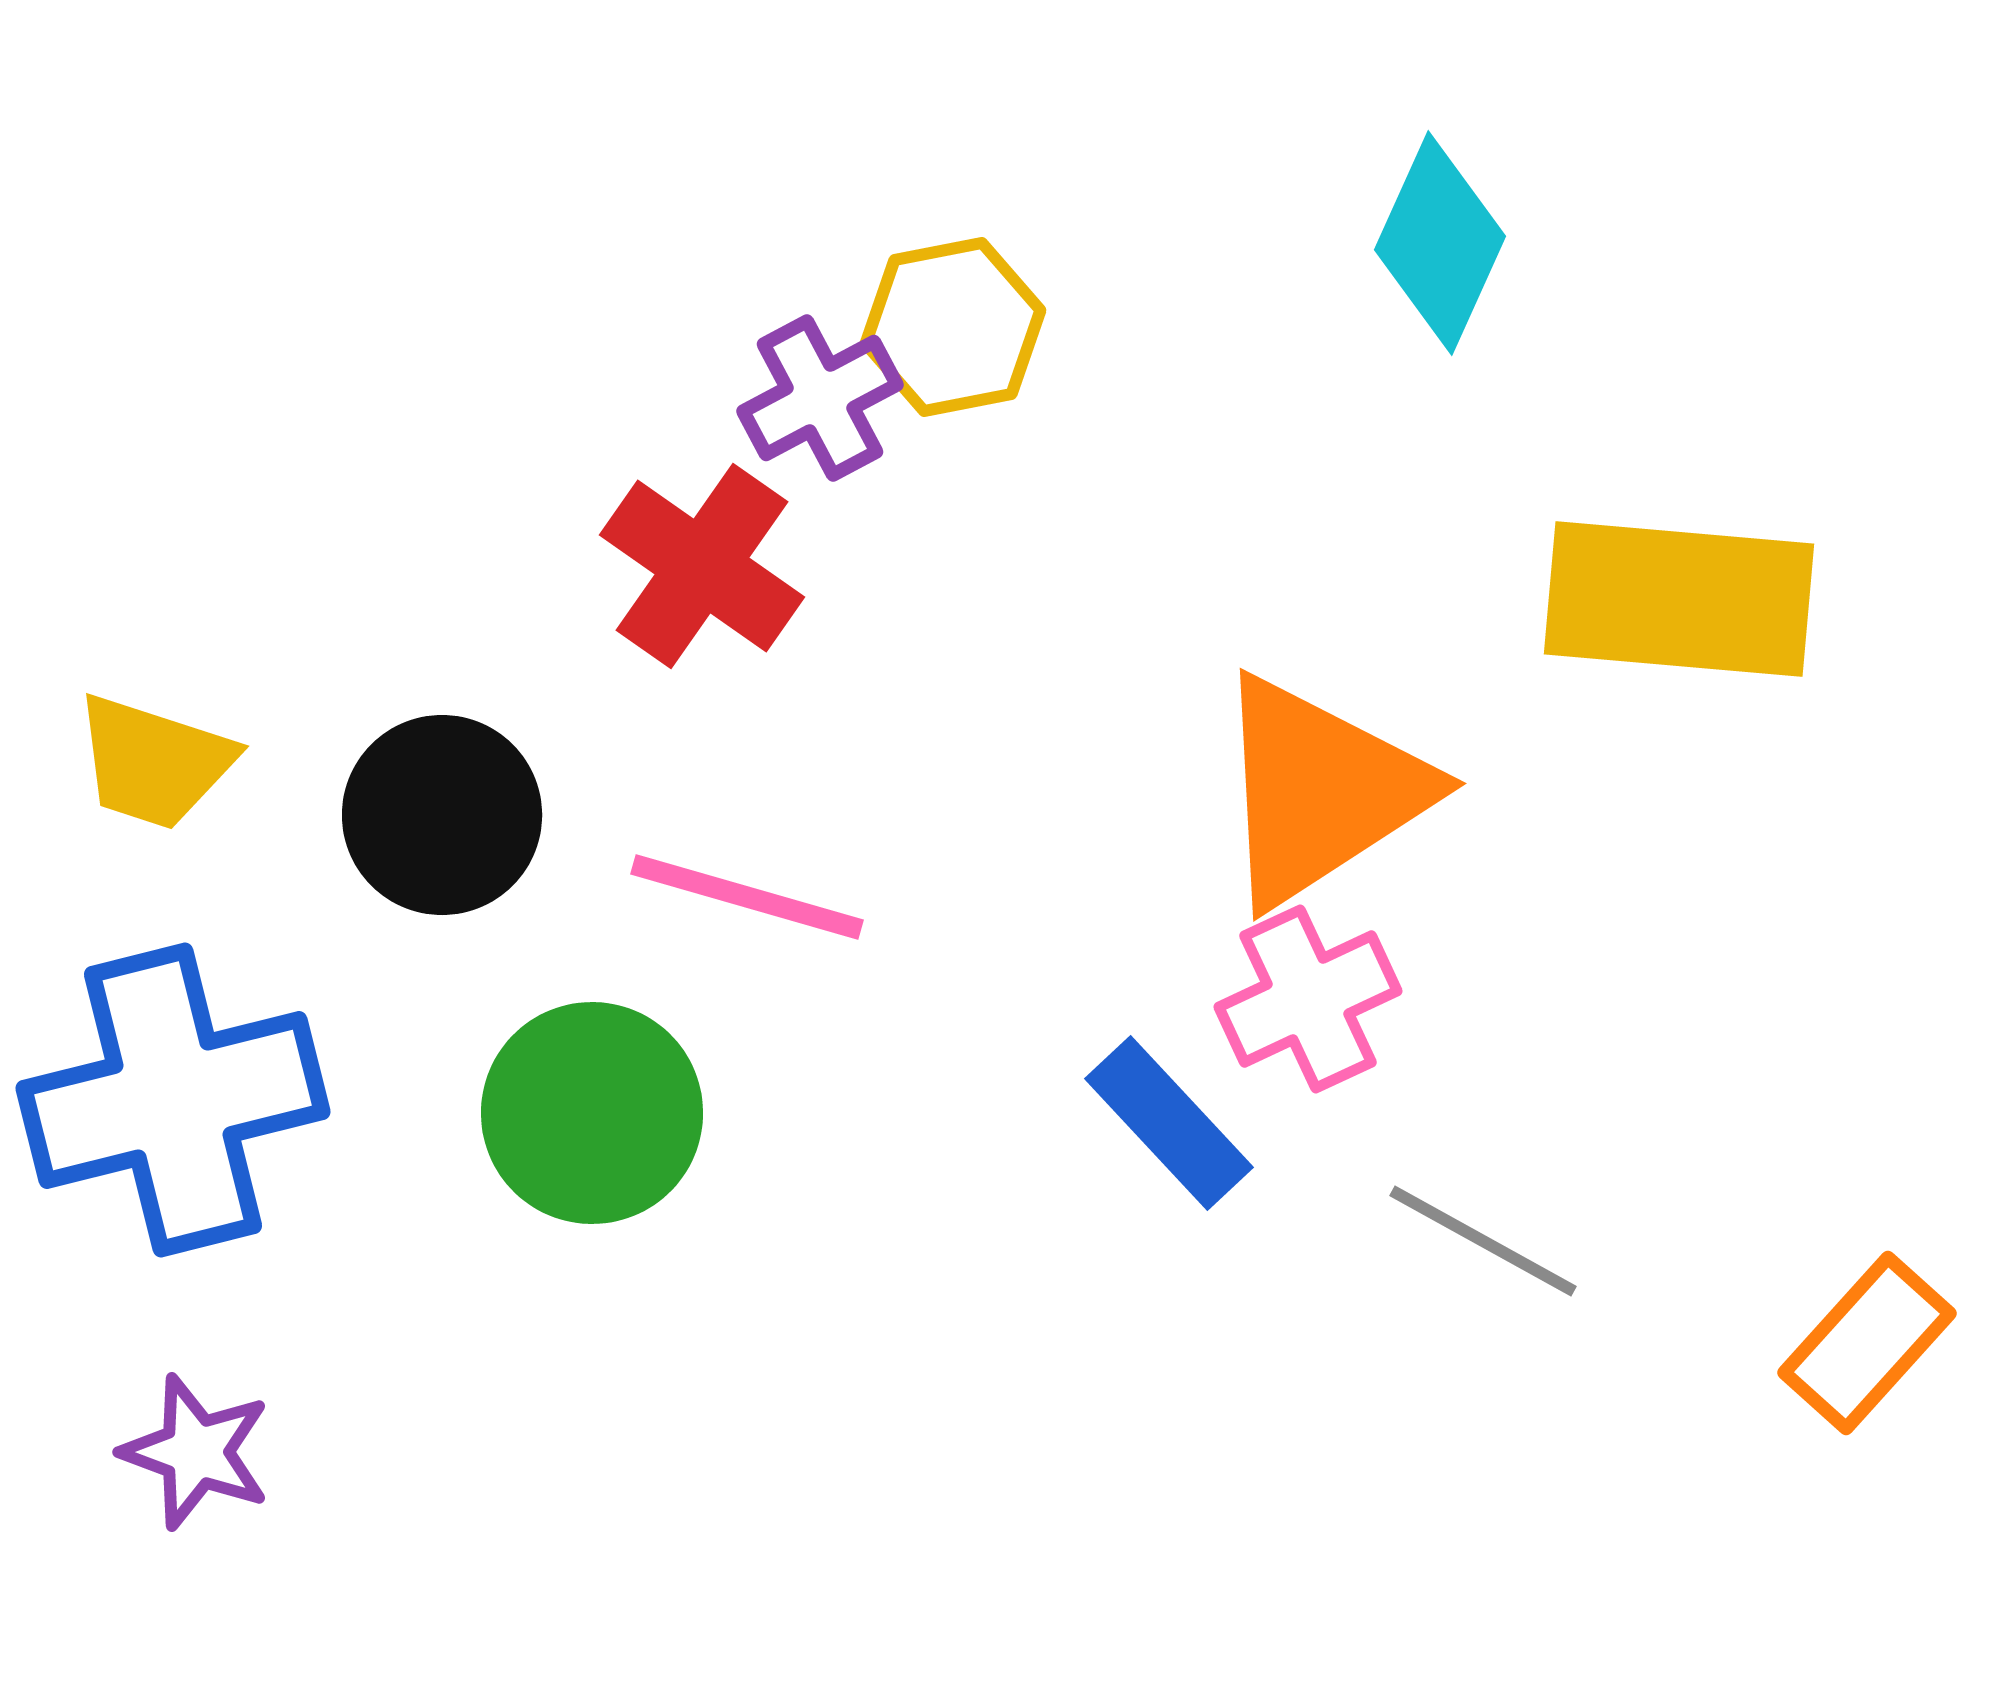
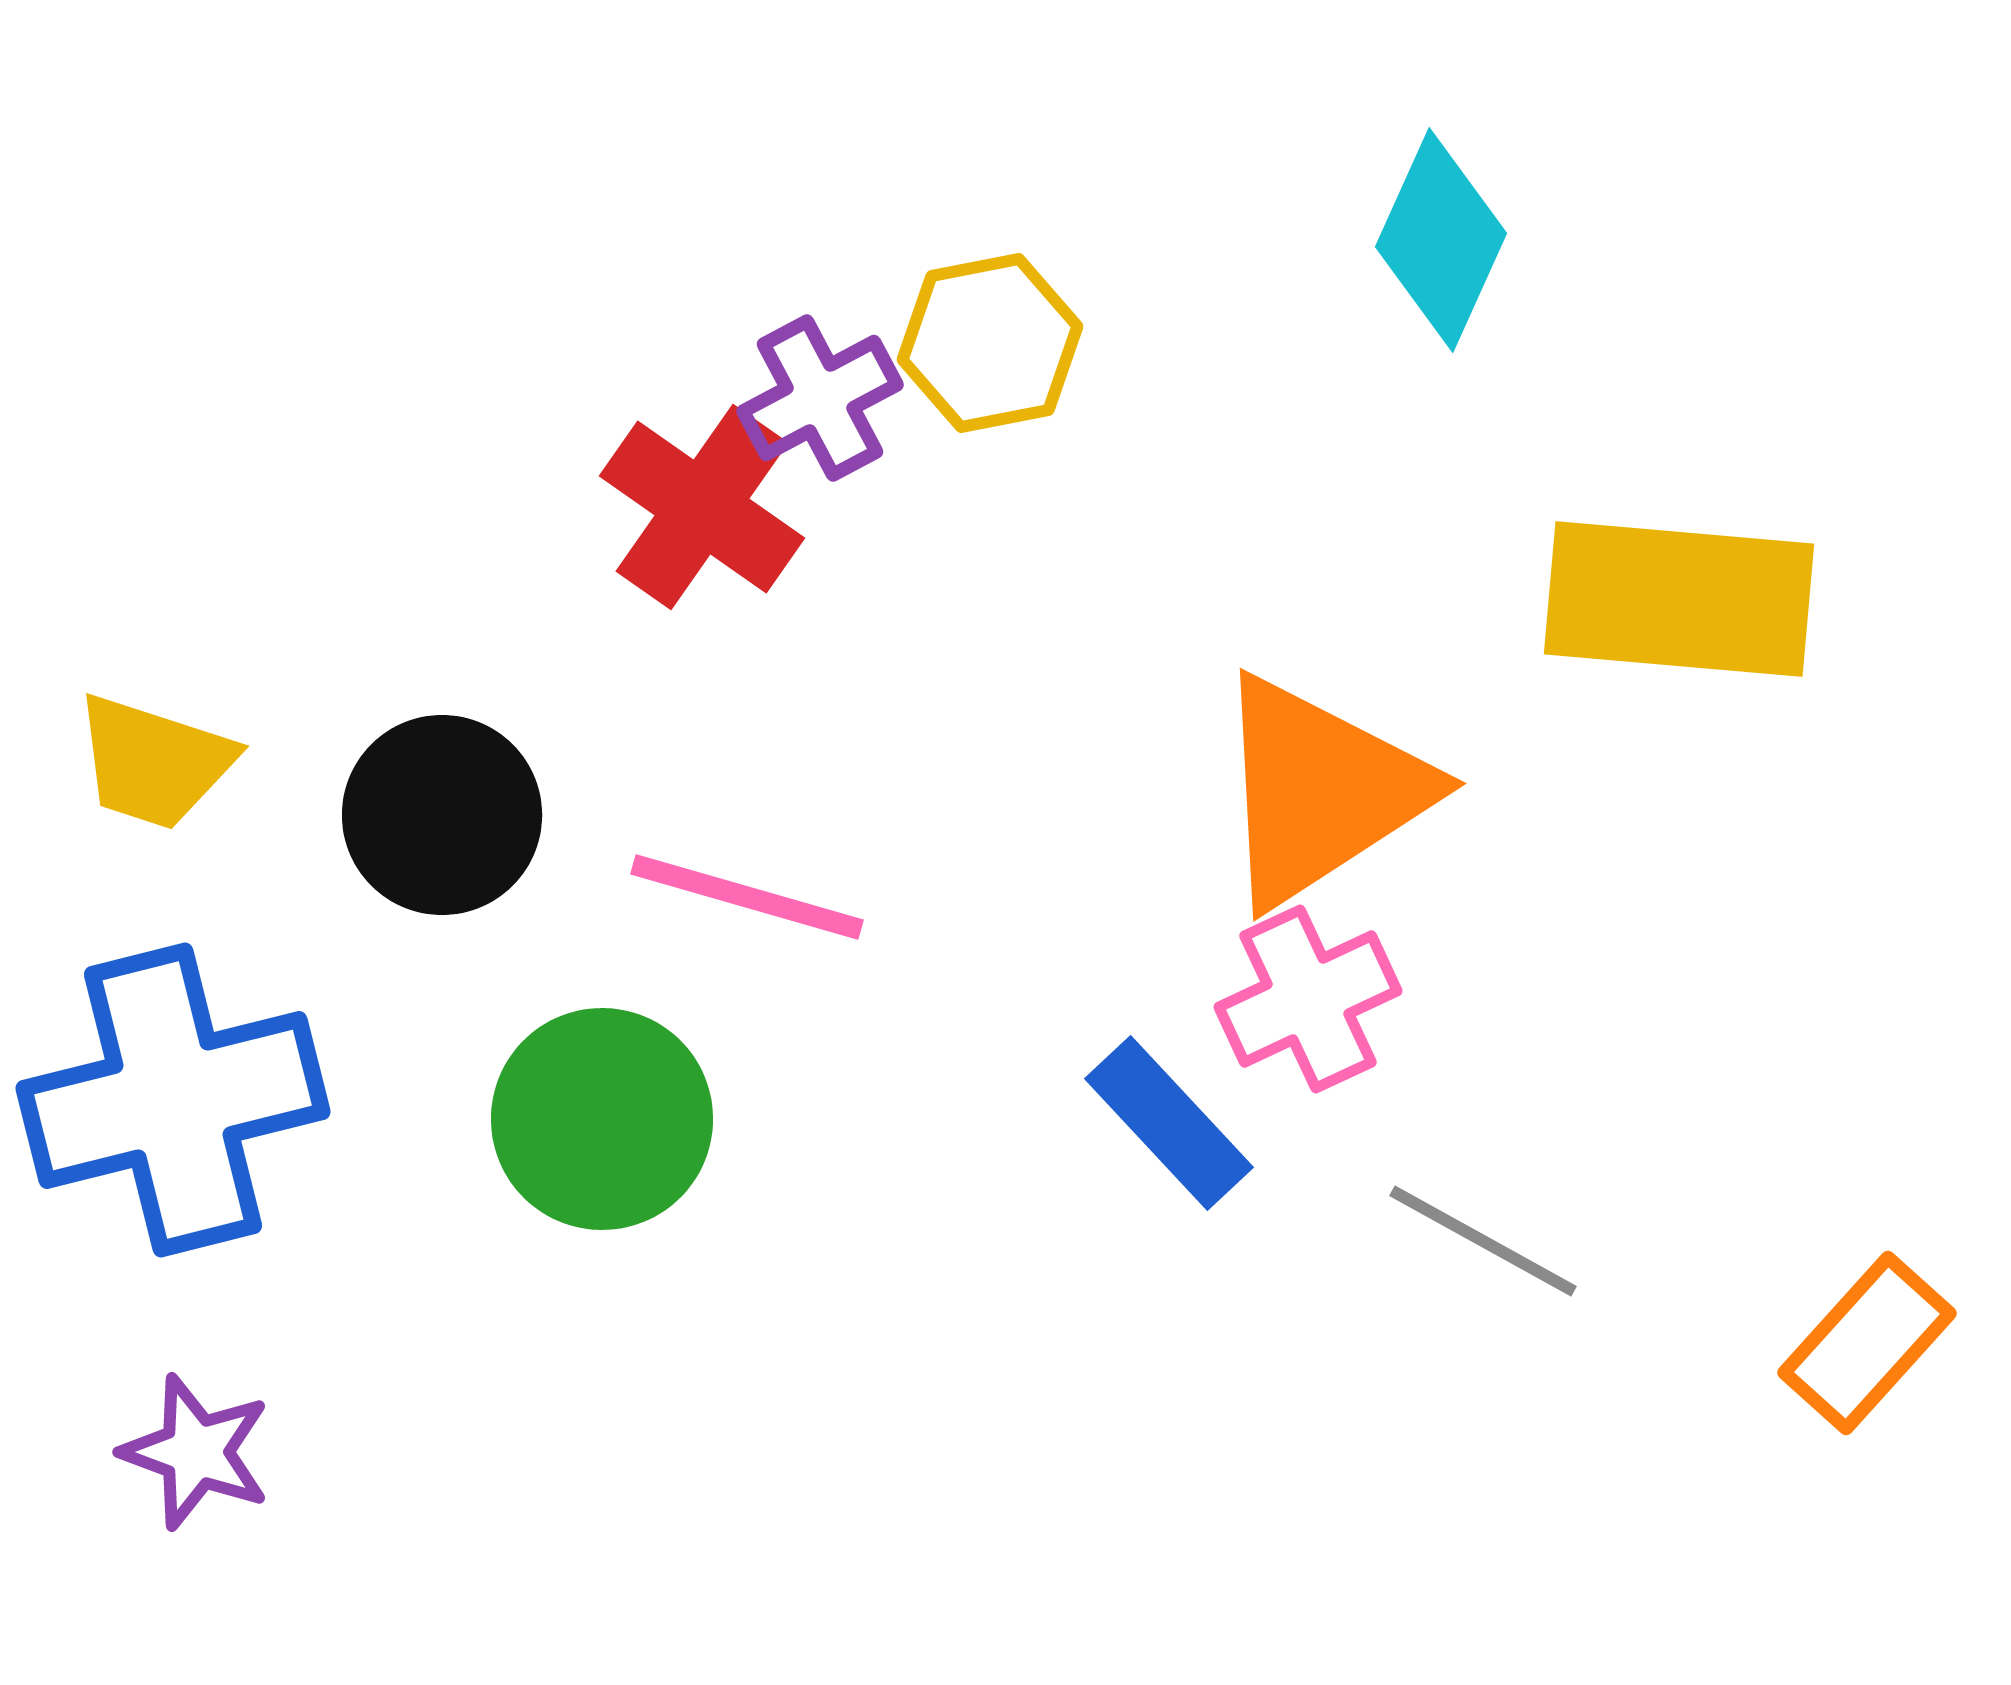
cyan diamond: moved 1 px right, 3 px up
yellow hexagon: moved 37 px right, 16 px down
red cross: moved 59 px up
green circle: moved 10 px right, 6 px down
